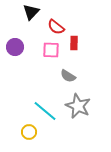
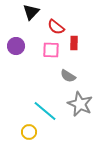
purple circle: moved 1 px right, 1 px up
gray star: moved 2 px right, 2 px up
